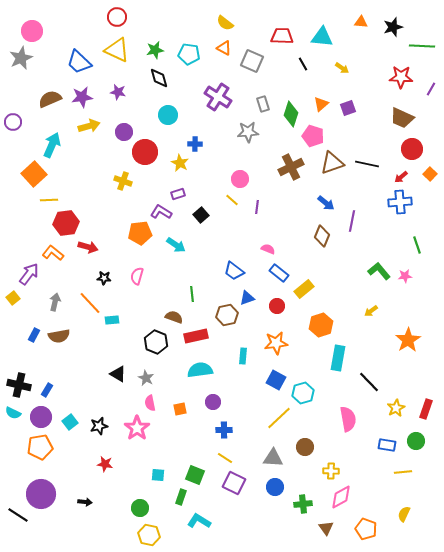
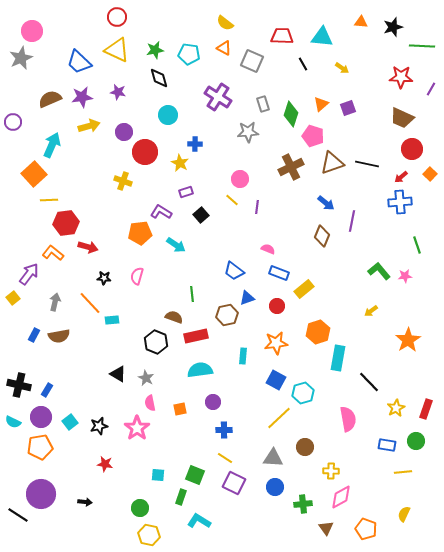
purple rectangle at (178, 194): moved 8 px right, 2 px up
blue rectangle at (279, 273): rotated 18 degrees counterclockwise
orange hexagon at (321, 325): moved 3 px left, 7 px down
cyan semicircle at (13, 413): moved 9 px down
